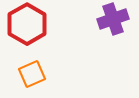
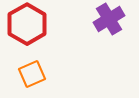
purple cross: moved 4 px left; rotated 12 degrees counterclockwise
